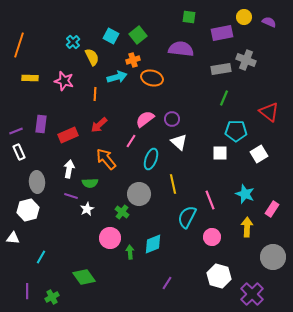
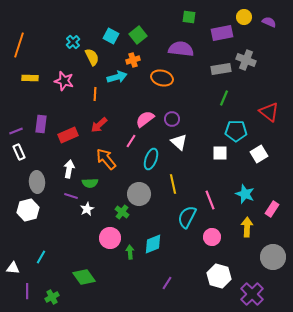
orange ellipse at (152, 78): moved 10 px right
white triangle at (13, 238): moved 30 px down
